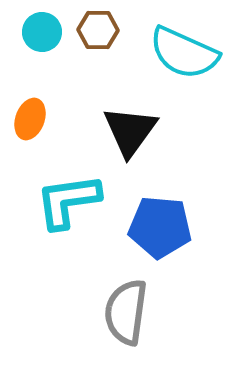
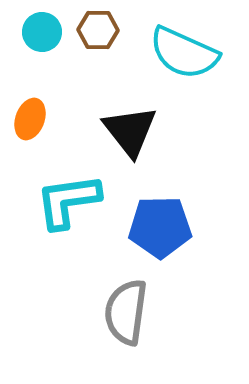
black triangle: rotated 14 degrees counterclockwise
blue pentagon: rotated 6 degrees counterclockwise
